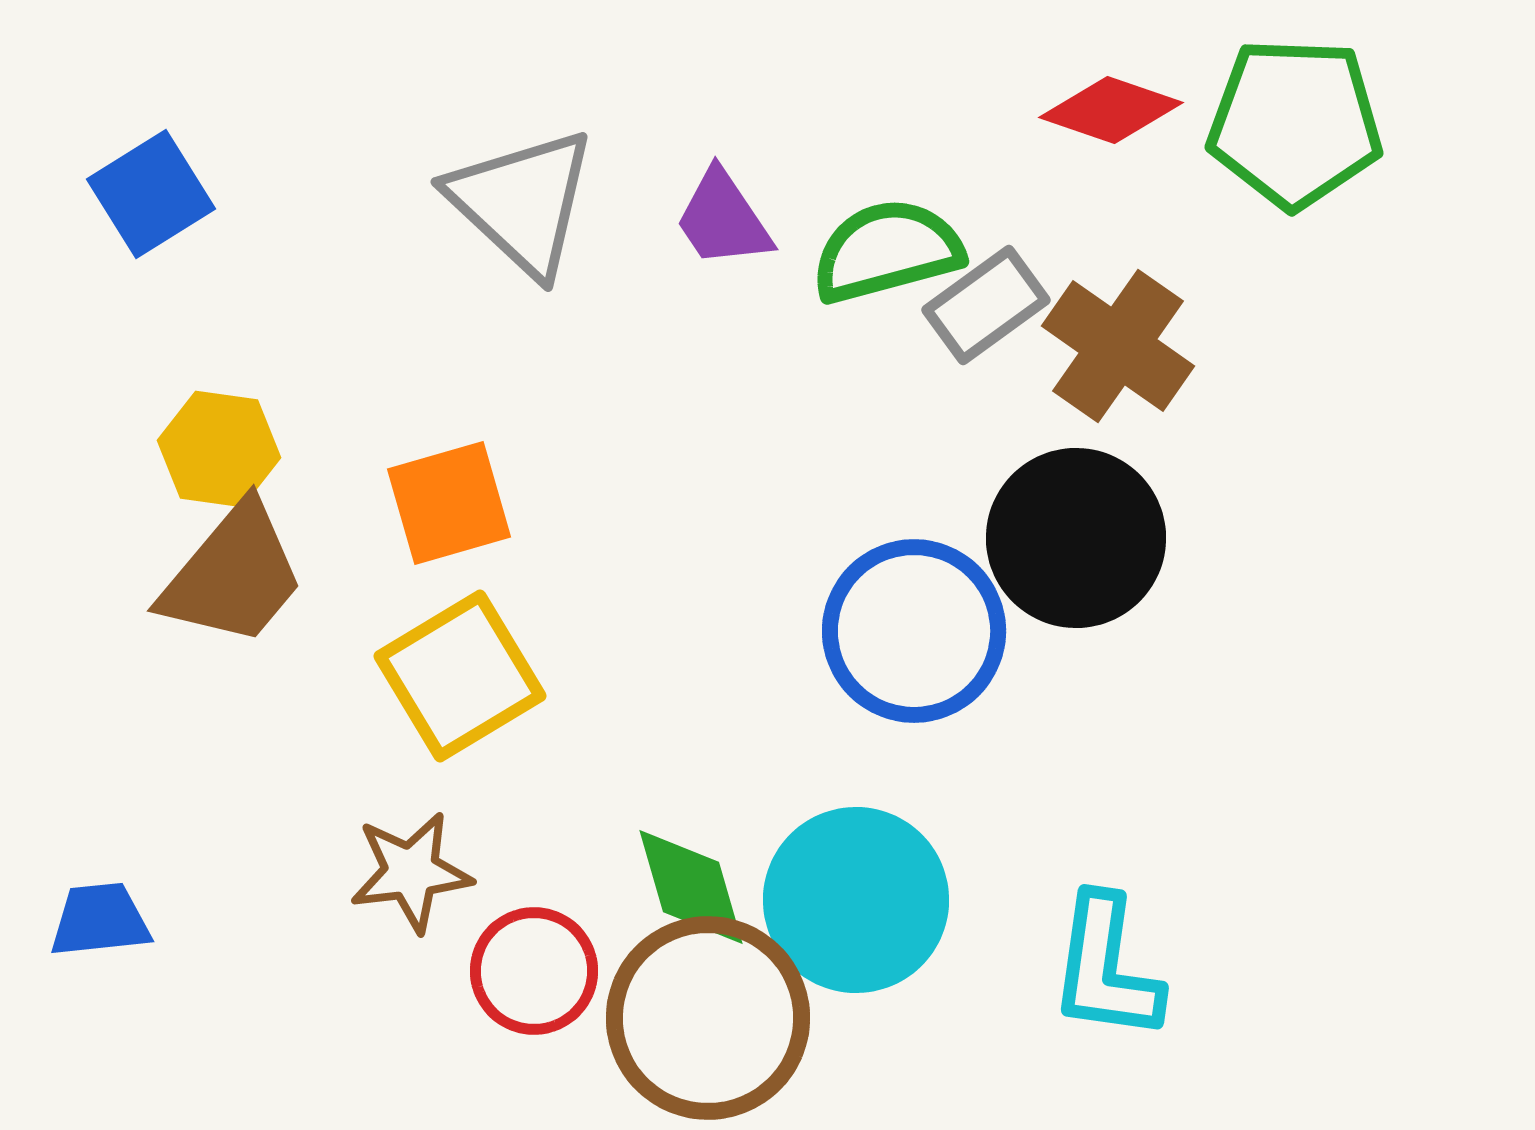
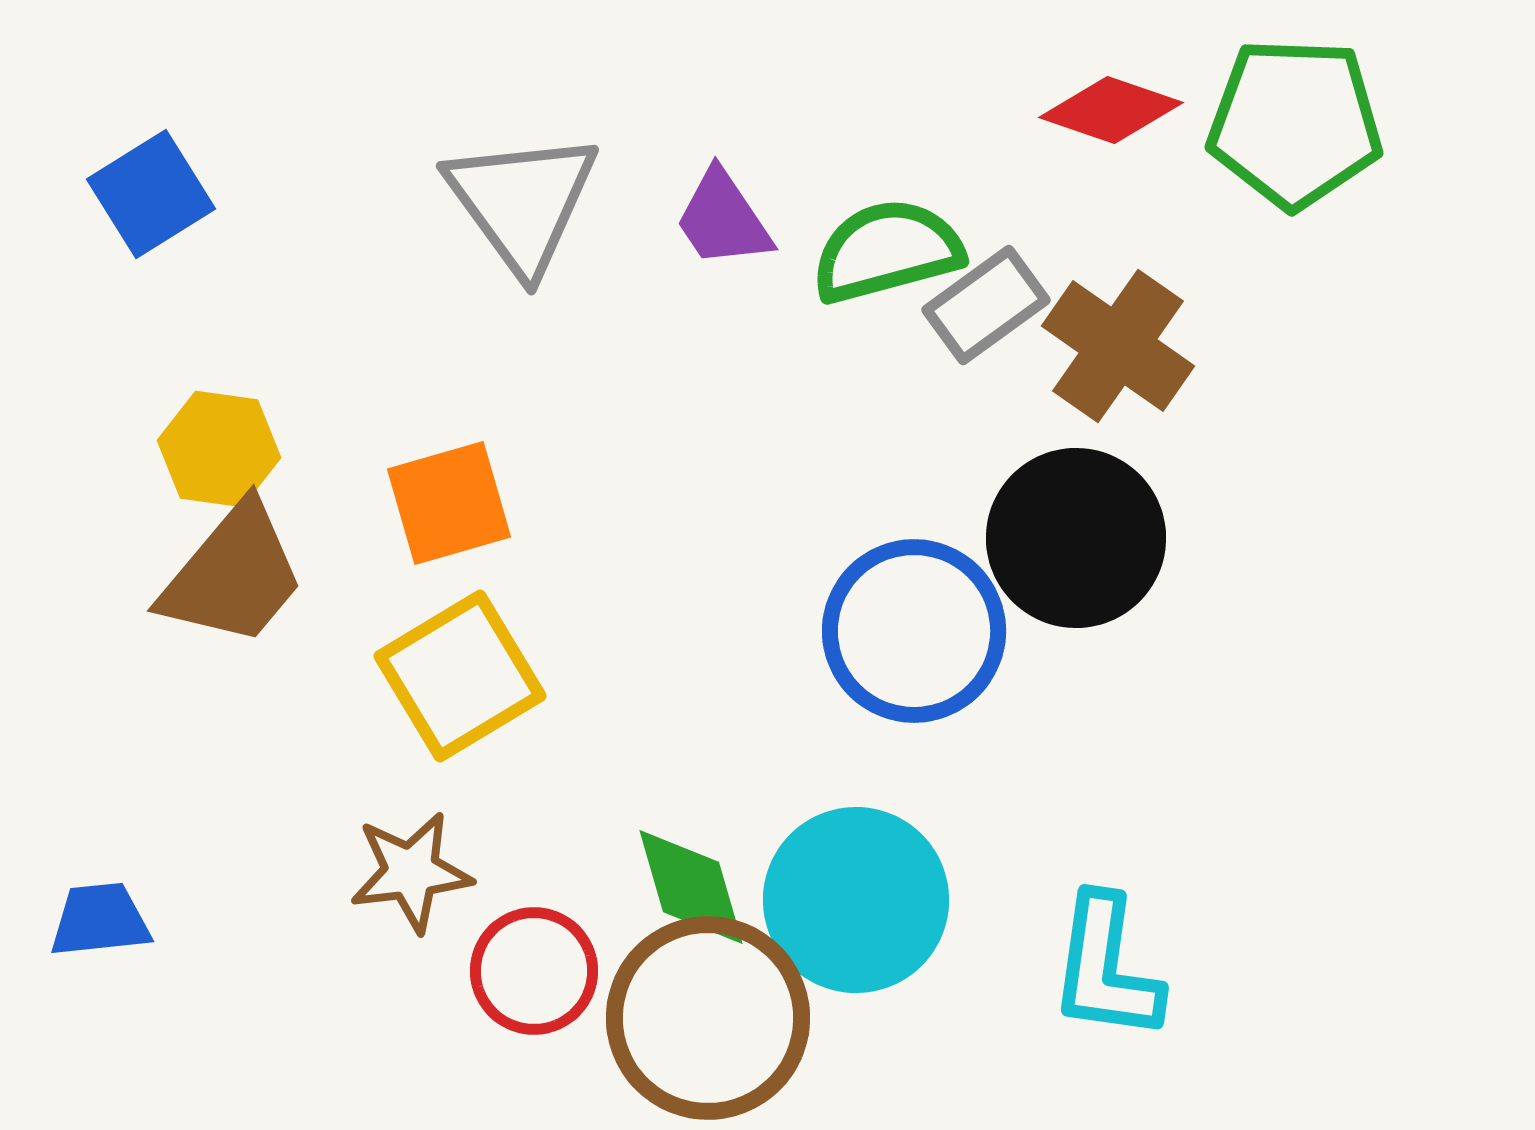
gray triangle: rotated 11 degrees clockwise
